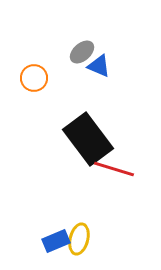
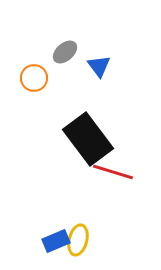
gray ellipse: moved 17 px left
blue triangle: rotated 30 degrees clockwise
red line: moved 1 px left, 3 px down
yellow ellipse: moved 1 px left, 1 px down
